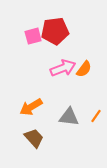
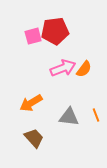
orange arrow: moved 4 px up
orange line: moved 1 px up; rotated 56 degrees counterclockwise
